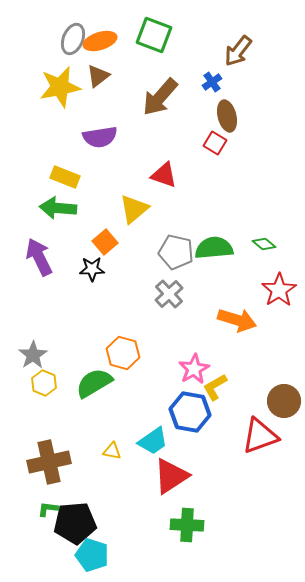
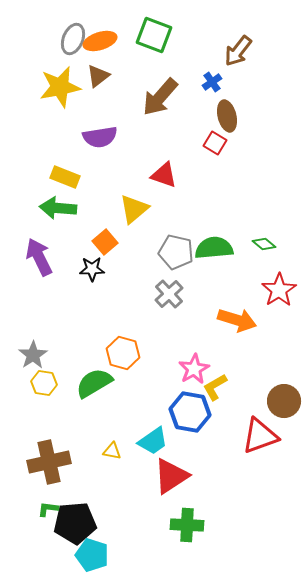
yellow hexagon at (44, 383): rotated 15 degrees counterclockwise
